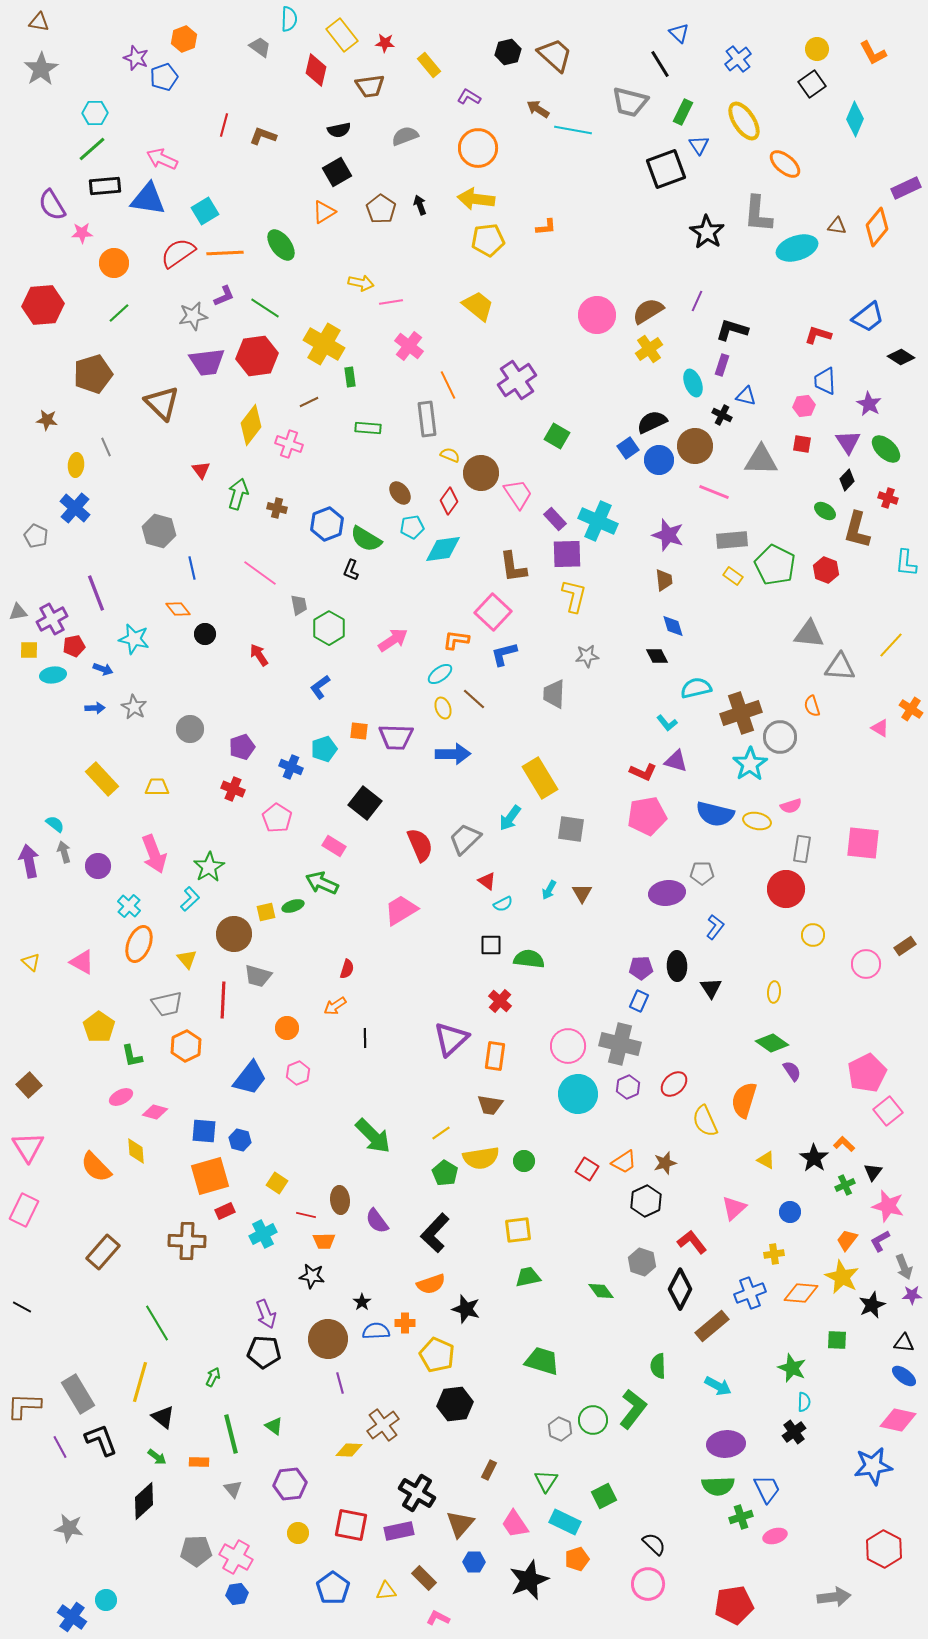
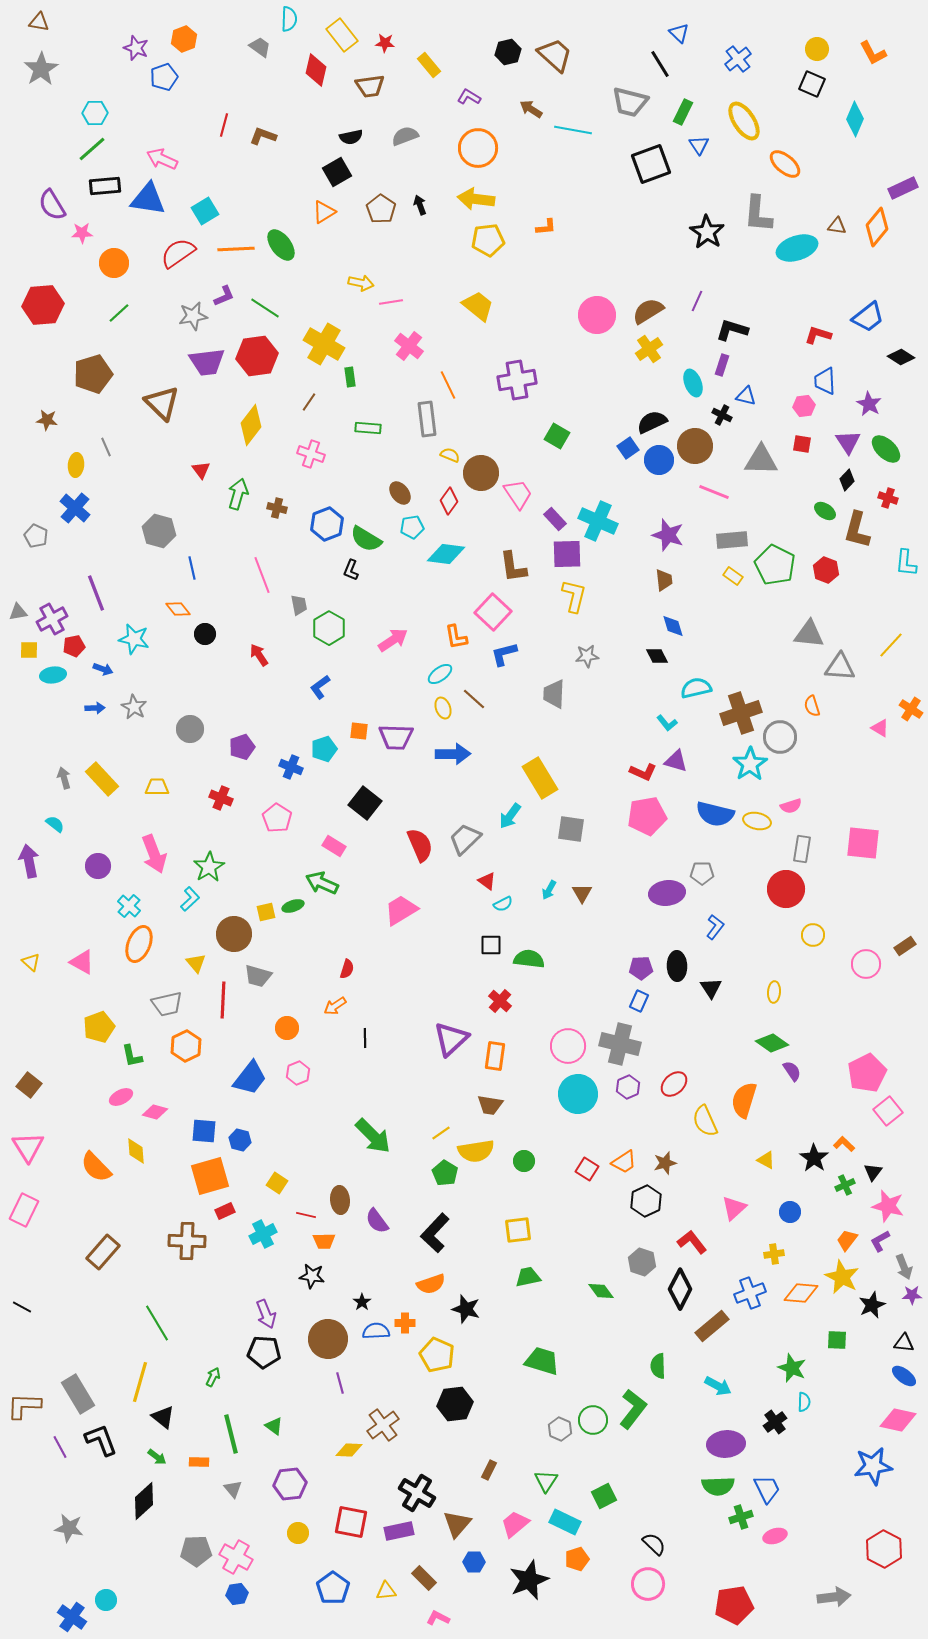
purple star at (136, 58): moved 10 px up
black square at (812, 84): rotated 32 degrees counterclockwise
brown arrow at (538, 109): moved 7 px left
black semicircle at (339, 130): moved 12 px right, 7 px down
black square at (666, 169): moved 15 px left, 5 px up
purple rectangle at (906, 188): moved 3 px left
orange line at (225, 253): moved 11 px right, 4 px up
purple cross at (517, 380): rotated 24 degrees clockwise
brown line at (309, 402): rotated 30 degrees counterclockwise
pink cross at (289, 444): moved 22 px right, 10 px down
cyan diamond at (443, 549): moved 3 px right, 5 px down; rotated 15 degrees clockwise
pink line at (260, 573): moved 2 px right, 2 px down; rotated 33 degrees clockwise
orange L-shape at (456, 640): moved 3 px up; rotated 108 degrees counterclockwise
red cross at (233, 789): moved 12 px left, 9 px down
cyan arrow at (510, 818): moved 2 px up
gray arrow at (64, 852): moved 74 px up
yellow triangle at (187, 959): moved 9 px right, 4 px down
yellow pentagon at (99, 1027): rotated 16 degrees clockwise
brown square at (29, 1085): rotated 10 degrees counterclockwise
yellow semicircle at (481, 1158): moved 5 px left, 7 px up
black cross at (794, 1432): moved 19 px left, 10 px up
brown triangle at (460, 1524): moved 3 px left
pink trapezoid at (515, 1524): rotated 84 degrees clockwise
red square at (351, 1525): moved 3 px up
